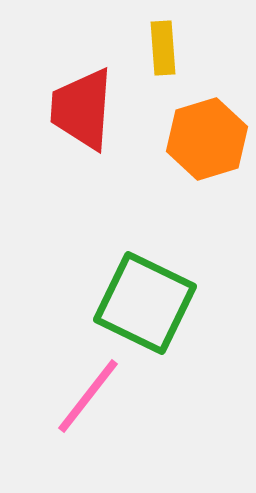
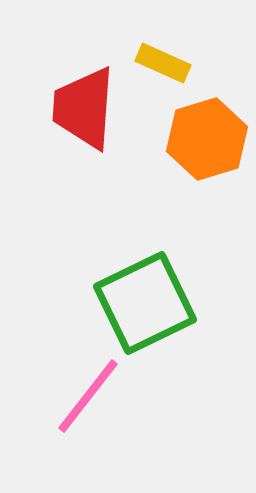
yellow rectangle: moved 15 px down; rotated 62 degrees counterclockwise
red trapezoid: moved 2 px right, 1 px up
green square: rotated 38 degrees clockwise
